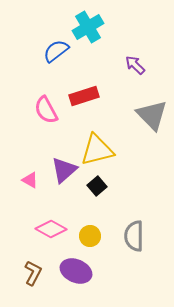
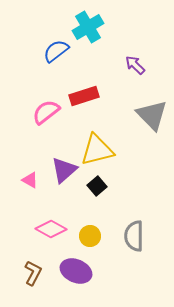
pink semicircle: moved 2 px down; rotated 80 degrees clockwise
